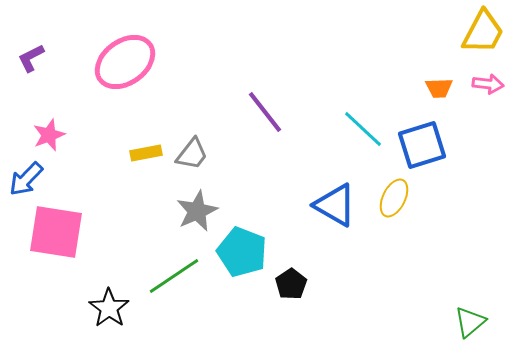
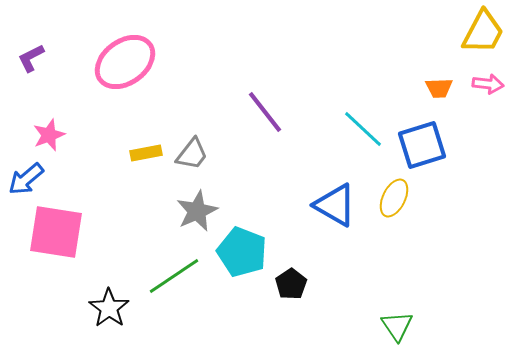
blue arrow: rotated 6 degrees clockwise
green triangle: moved 73 px left, 4 px down; rotated 24 degrees counterclockwise
